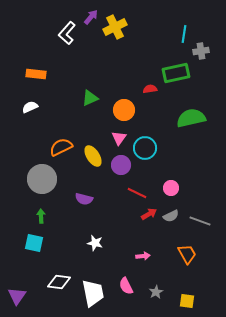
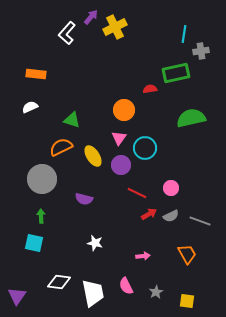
green triangle: moved 18 px left, 22 px down; rotated 42 degrees clockwise
